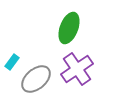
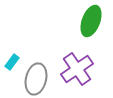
green ellipse: moved 22 px right, 7 px up
gray ellipse: rotated 36 degrees counterclockwise
